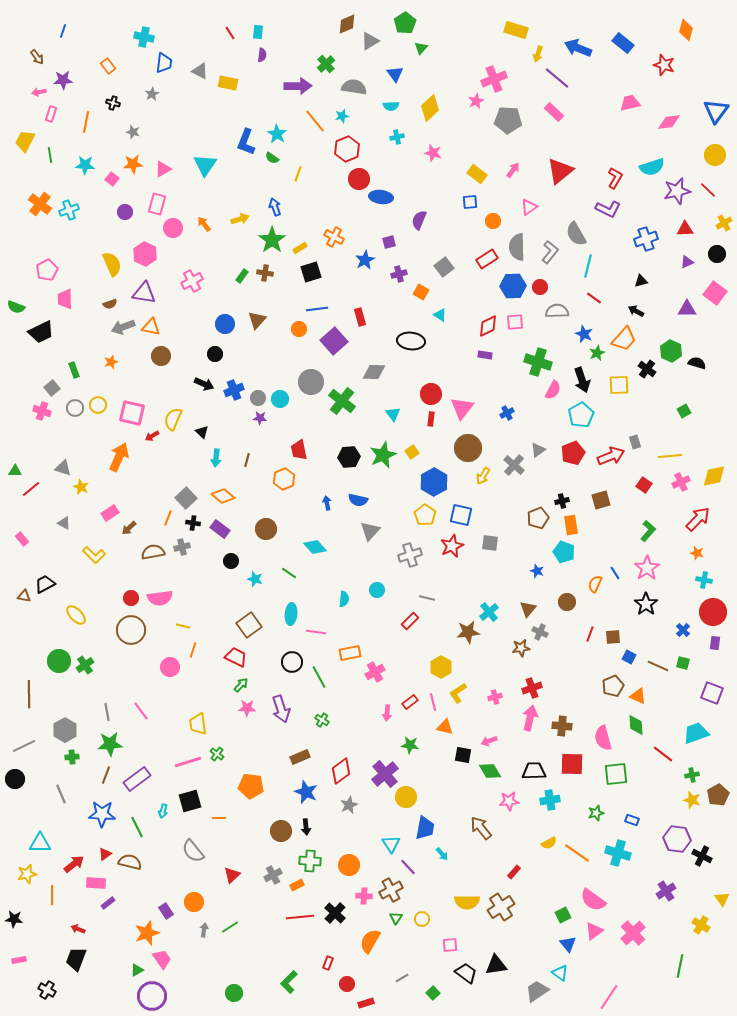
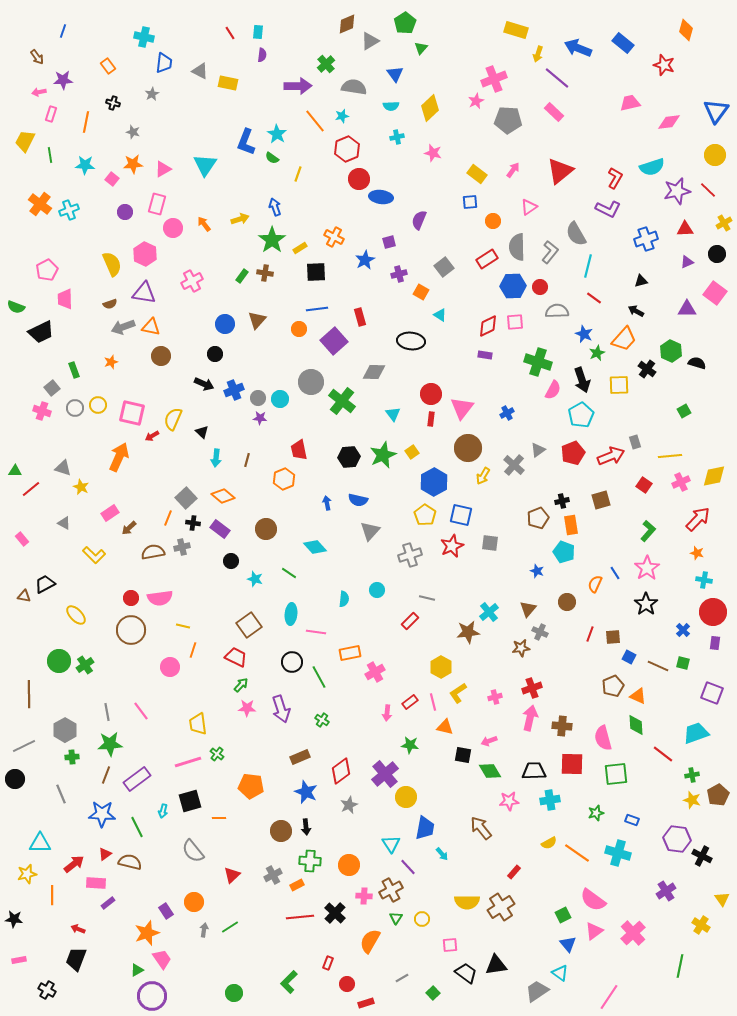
black square at (311, 272): moved 5 px right; rotated 15 degrees clockwise
